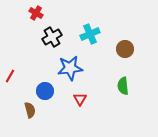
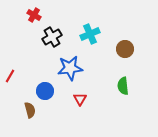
red cross: moved 2 px left, 2 px down
